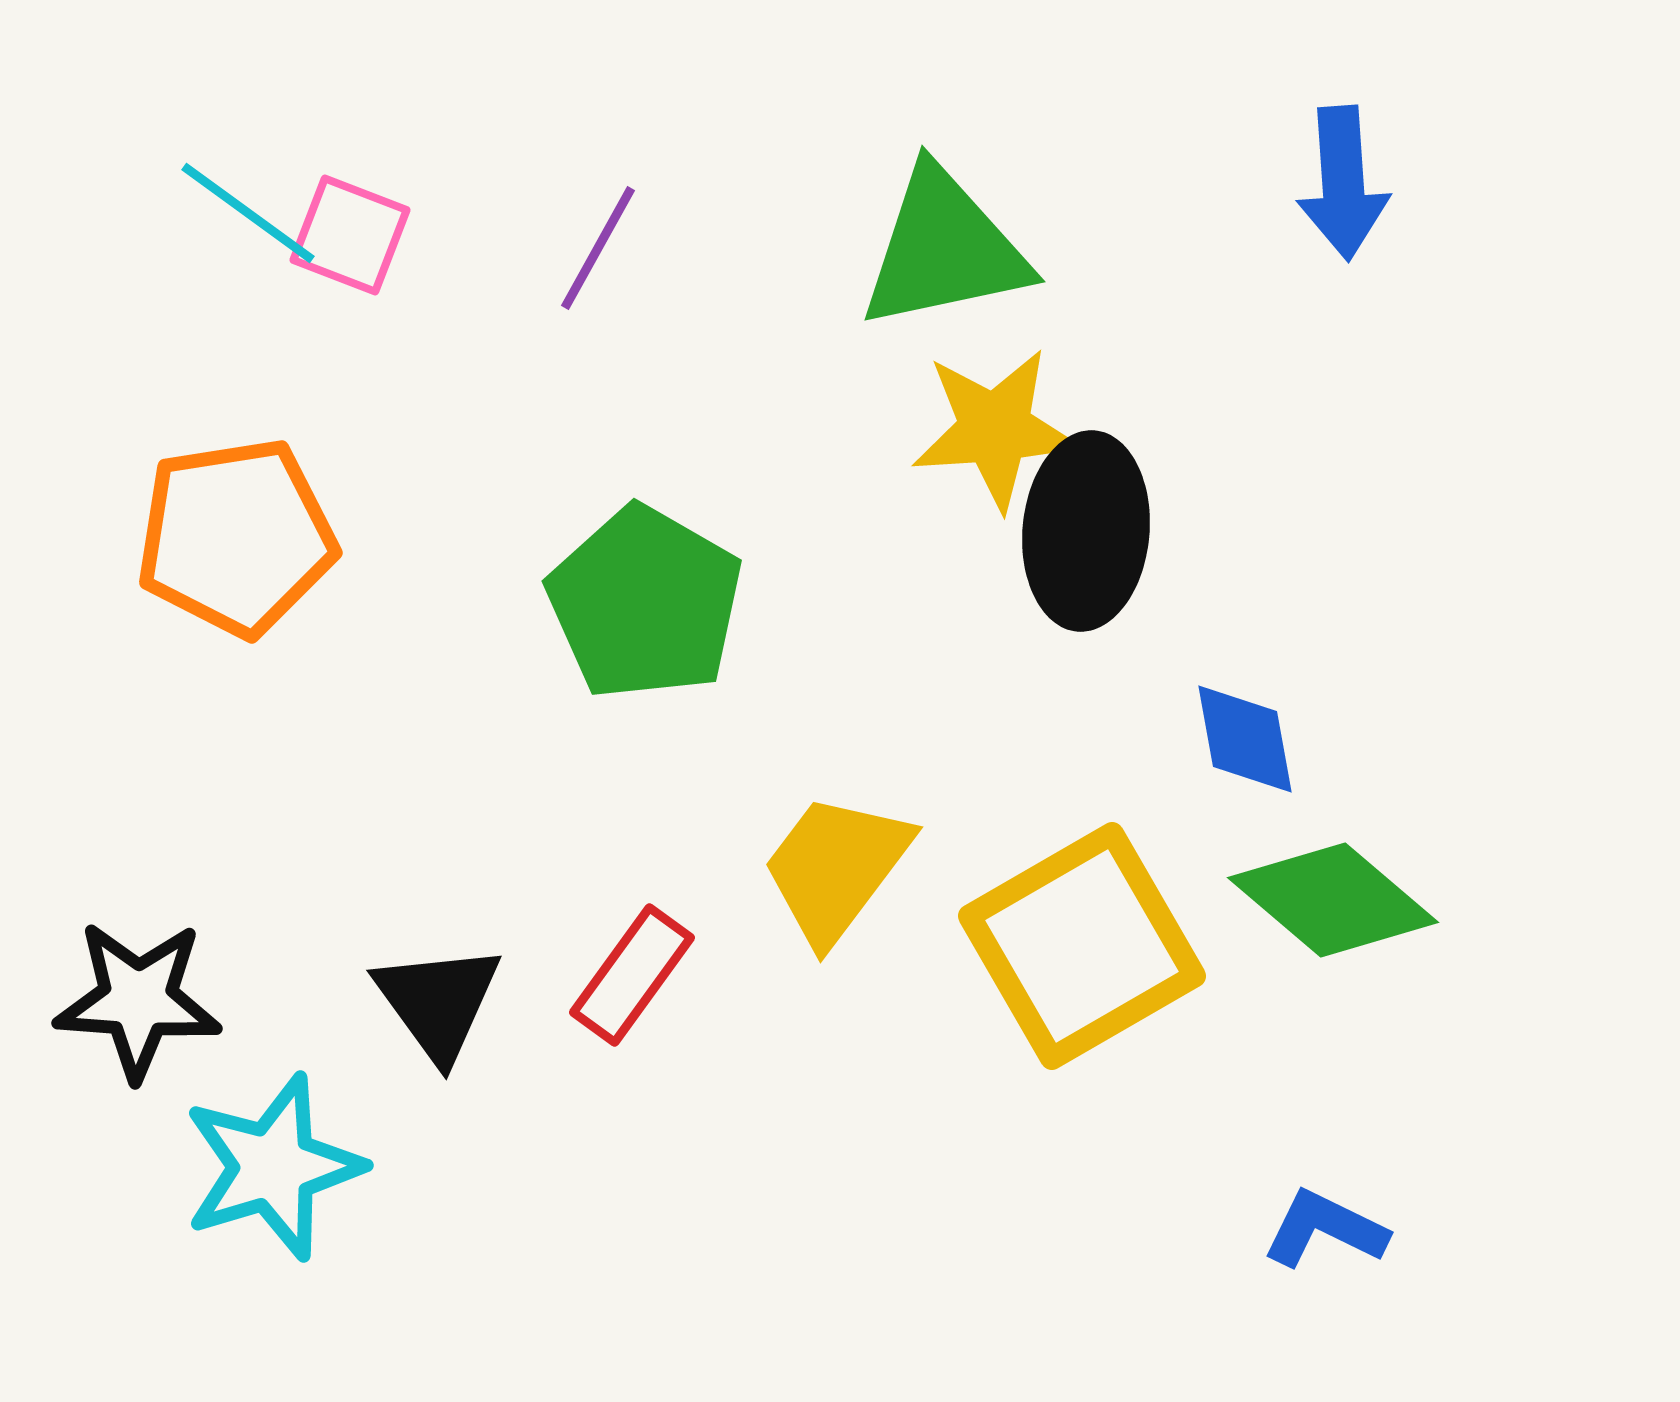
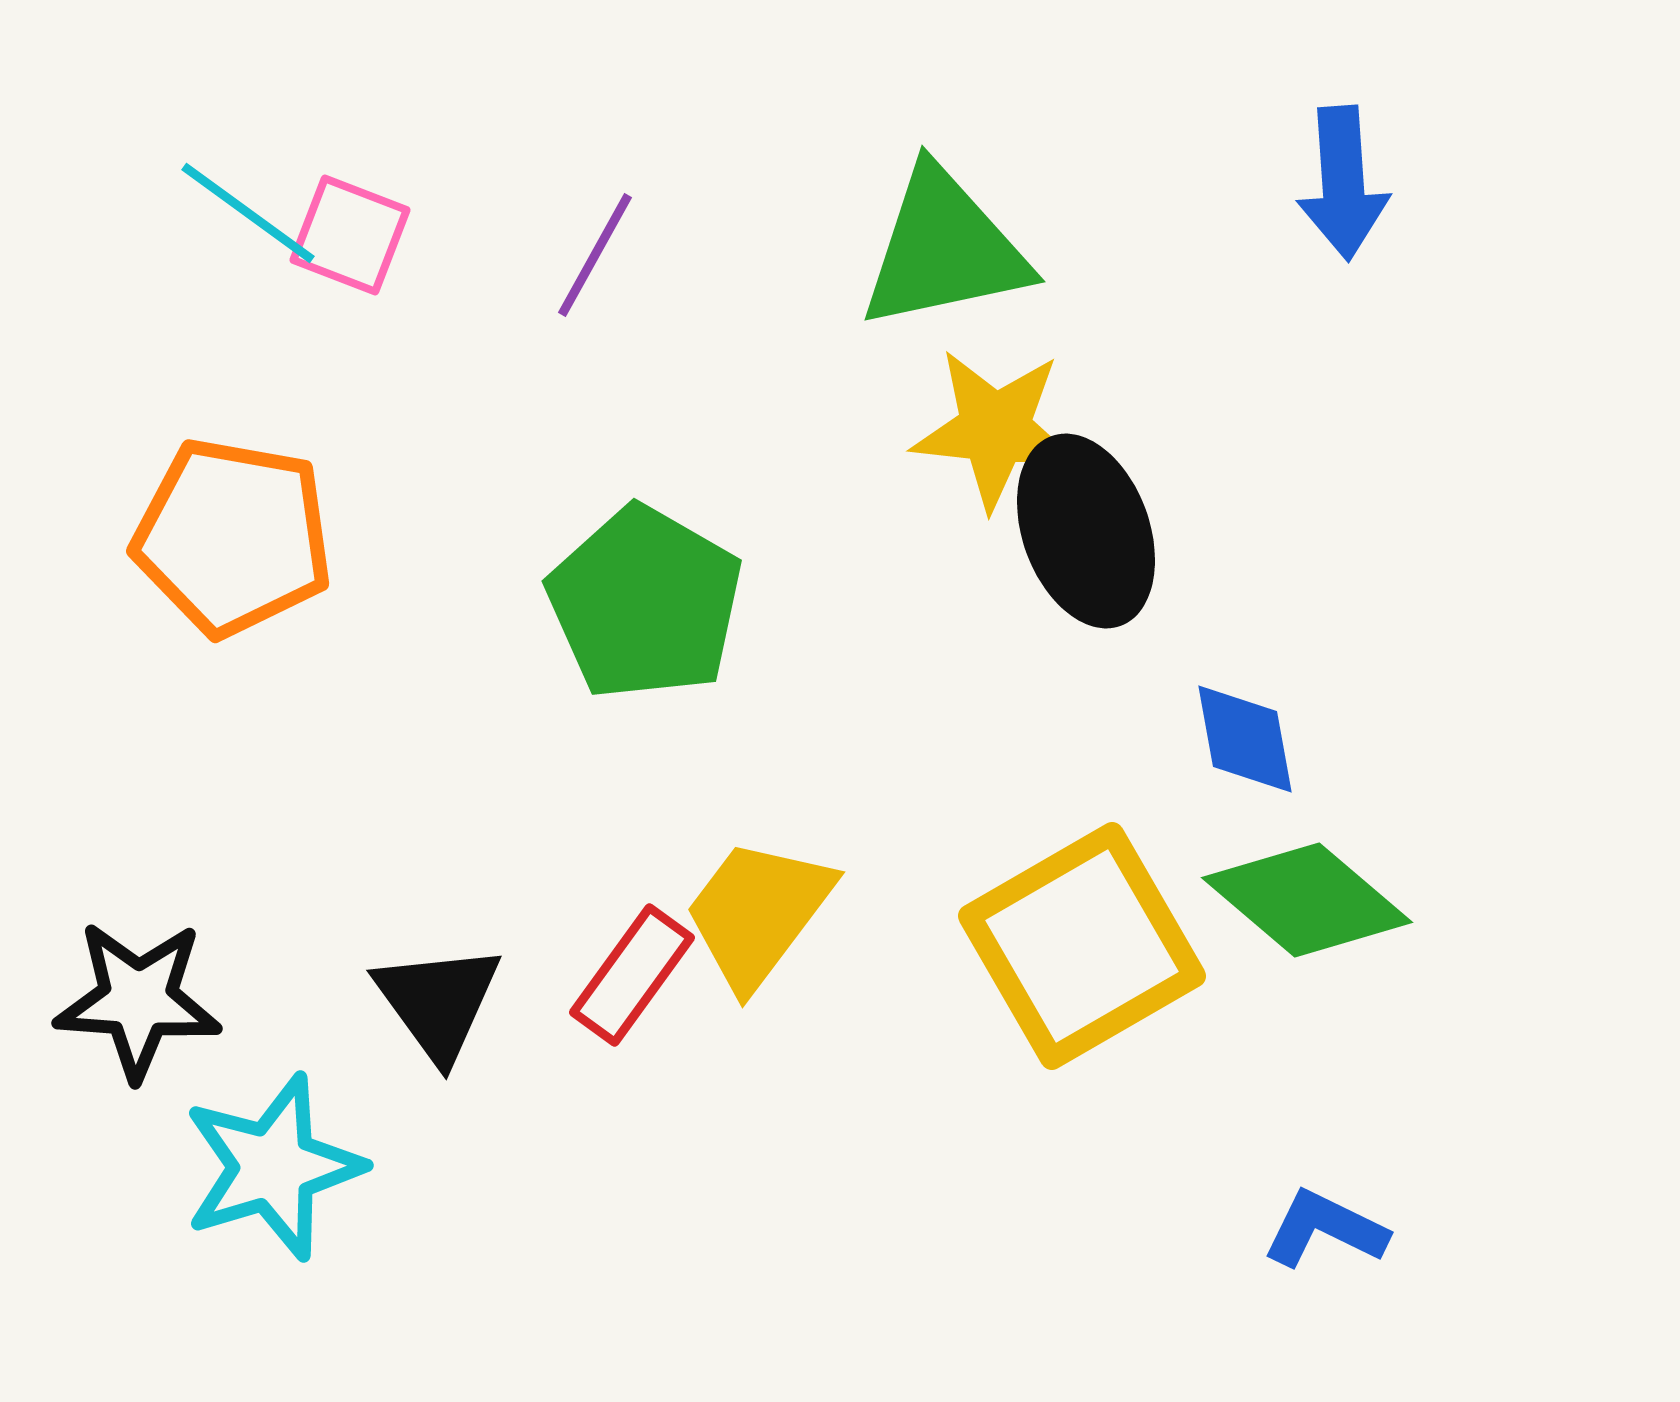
purple line: moved 3 px left, 7 px down
yellow star: rotated 10 degrees clockwise
black ellipse: rotated 25 degrees counterclockwise
orange pentagon: moved 3 px left; rotated 19 degrees clockwise
yellow trapezoid: moved 78 px left, 45 px down
green diamond: moved 26 px left
